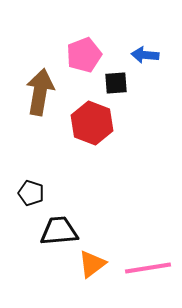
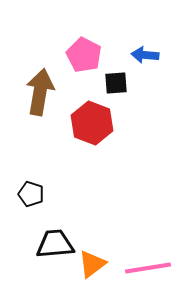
pink pentagon: rotated 24 degrees counterclockwise
black pentagon: moved 1 px down
black trapezoid: moved 4 px left, 13 px down
